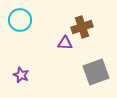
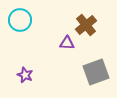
brown cross: moved 4 px right, 2 px up; rotated 20 degrees counterclockwise
purple triangle: moved 2 px right
purple star: moved 4 px right
